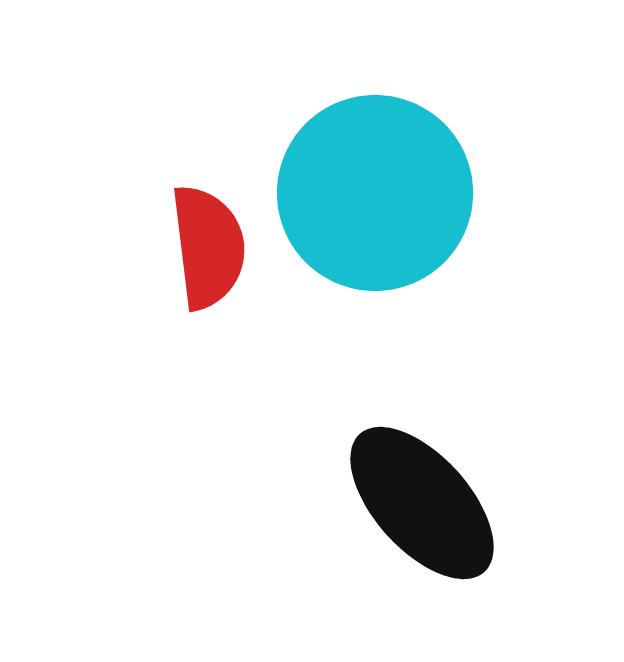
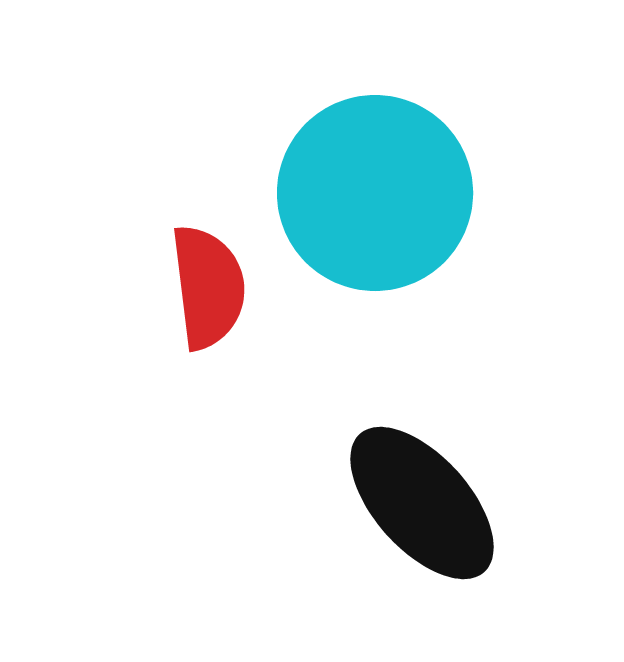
red semicircle: moved 40 px down
